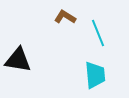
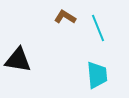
cyan line: moved 5 px up
cyan trapezoid: moved 2 px right
